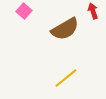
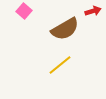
red arrow: rotated 91 degrees clockwise
yellow line: moved 6 px left, 13 px up
